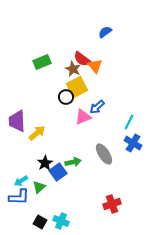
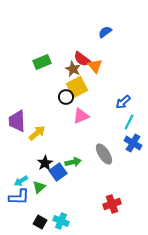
blue arrow: moved 26 px right, 5 px up
pink triangle: moved 2 px left, 1 px up
